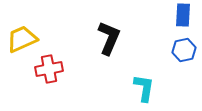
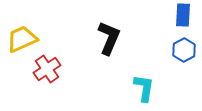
blue hexagon: rotated 15 degrees counterclockwise
red cross: moved 2 px left; rotated 24 degrees counterclockwise
